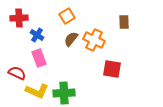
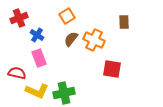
red cross: rotated 18 degrees counterclockwise
red semicircle: rotated 12 degrees counterclockwise
green cross: rotated 10 degrees counterclockwise
